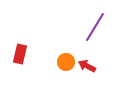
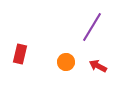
purple line: moved 3 px left
red arrow: moved 11 px right
